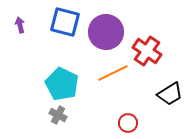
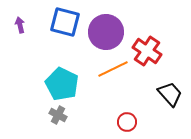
orange line: moved 4 px up
black trapezoid: rotated 100 degrees counterclockwise
red circle: moved 1 px left, 1 px up
